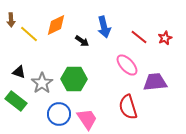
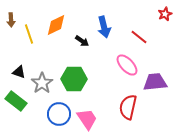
yellow line: rotated 30 degrees clockwise
red star: moved 24 px up
red semicircle: rotated 30 degrees clockwise
